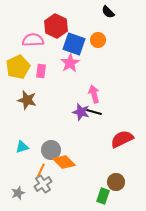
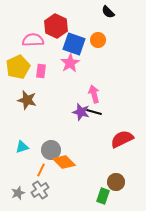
gray cross: moved 3 px left, 6 px down
